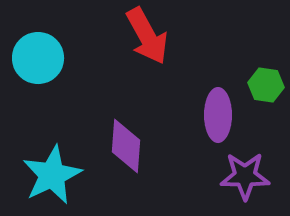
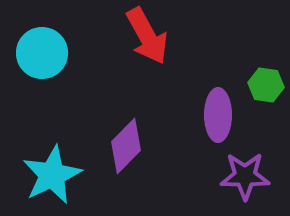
cyan circle: moved 4 px right, 5 px up
purple diamond: rotated 40 degrees clockwise
